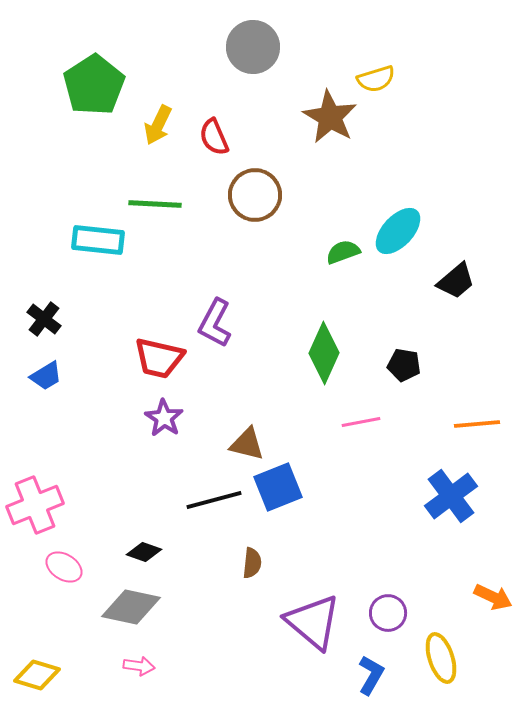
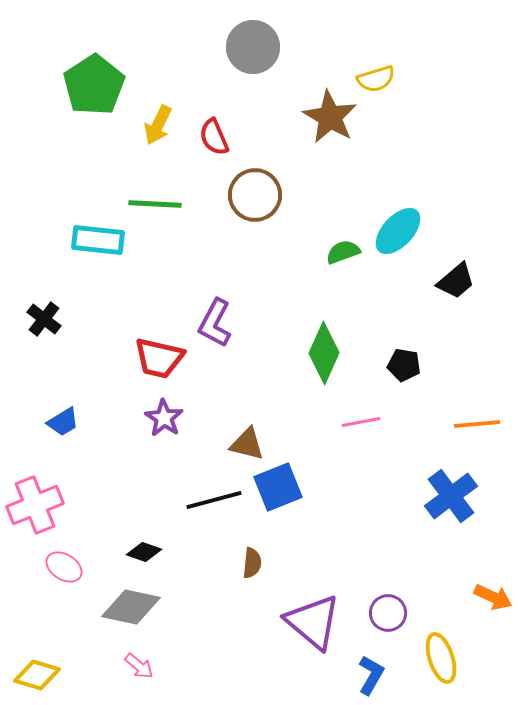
blue trapezoid: moved 17 px right, 46 px down
pink arrow: rotated 32 degrees clockwise
